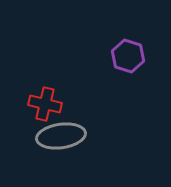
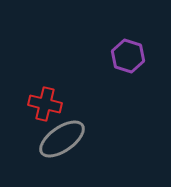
gray ellipse: moved 1 px right, 3 px down; rotated 27 degrees counterclockwise
